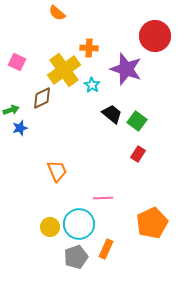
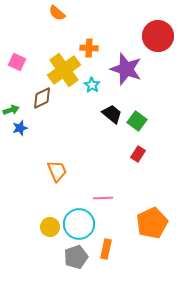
red circle: moved 3 px right
orange rectangle: rotated 12 degrees counterclockwise
